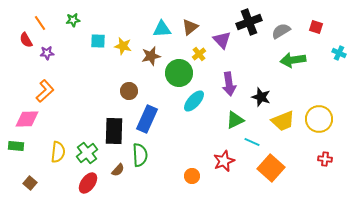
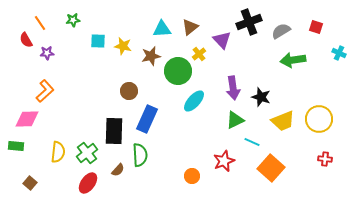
green circle: moved 1 px left, 2 px up
purple arrow: moved 4 px right, 4 px down
